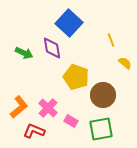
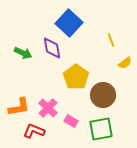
green arrow: moved 1 px left
yellow semicircle: rotated 104 degrees clockwise
yellow pentagon: rotated 15 degrees clockwise
orange L-shape: rotated 30 degrees clockwise
